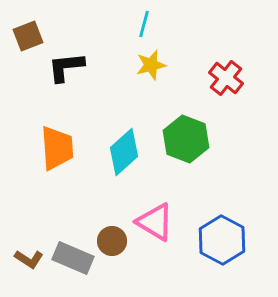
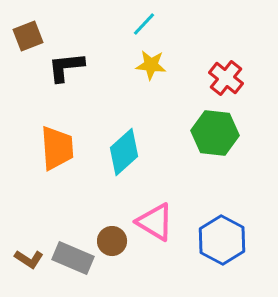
cyan line: rotated 28 degrees clockwise
yellow star: rotated 20 degrees clockwise
green hexagon: moved 29 px right, 6 px up; rotated 15 degrees counterclockwise
